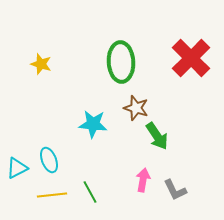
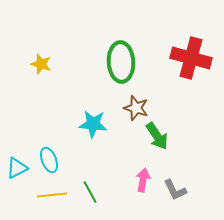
red cross: rotated 30 degrees counterclockwise
